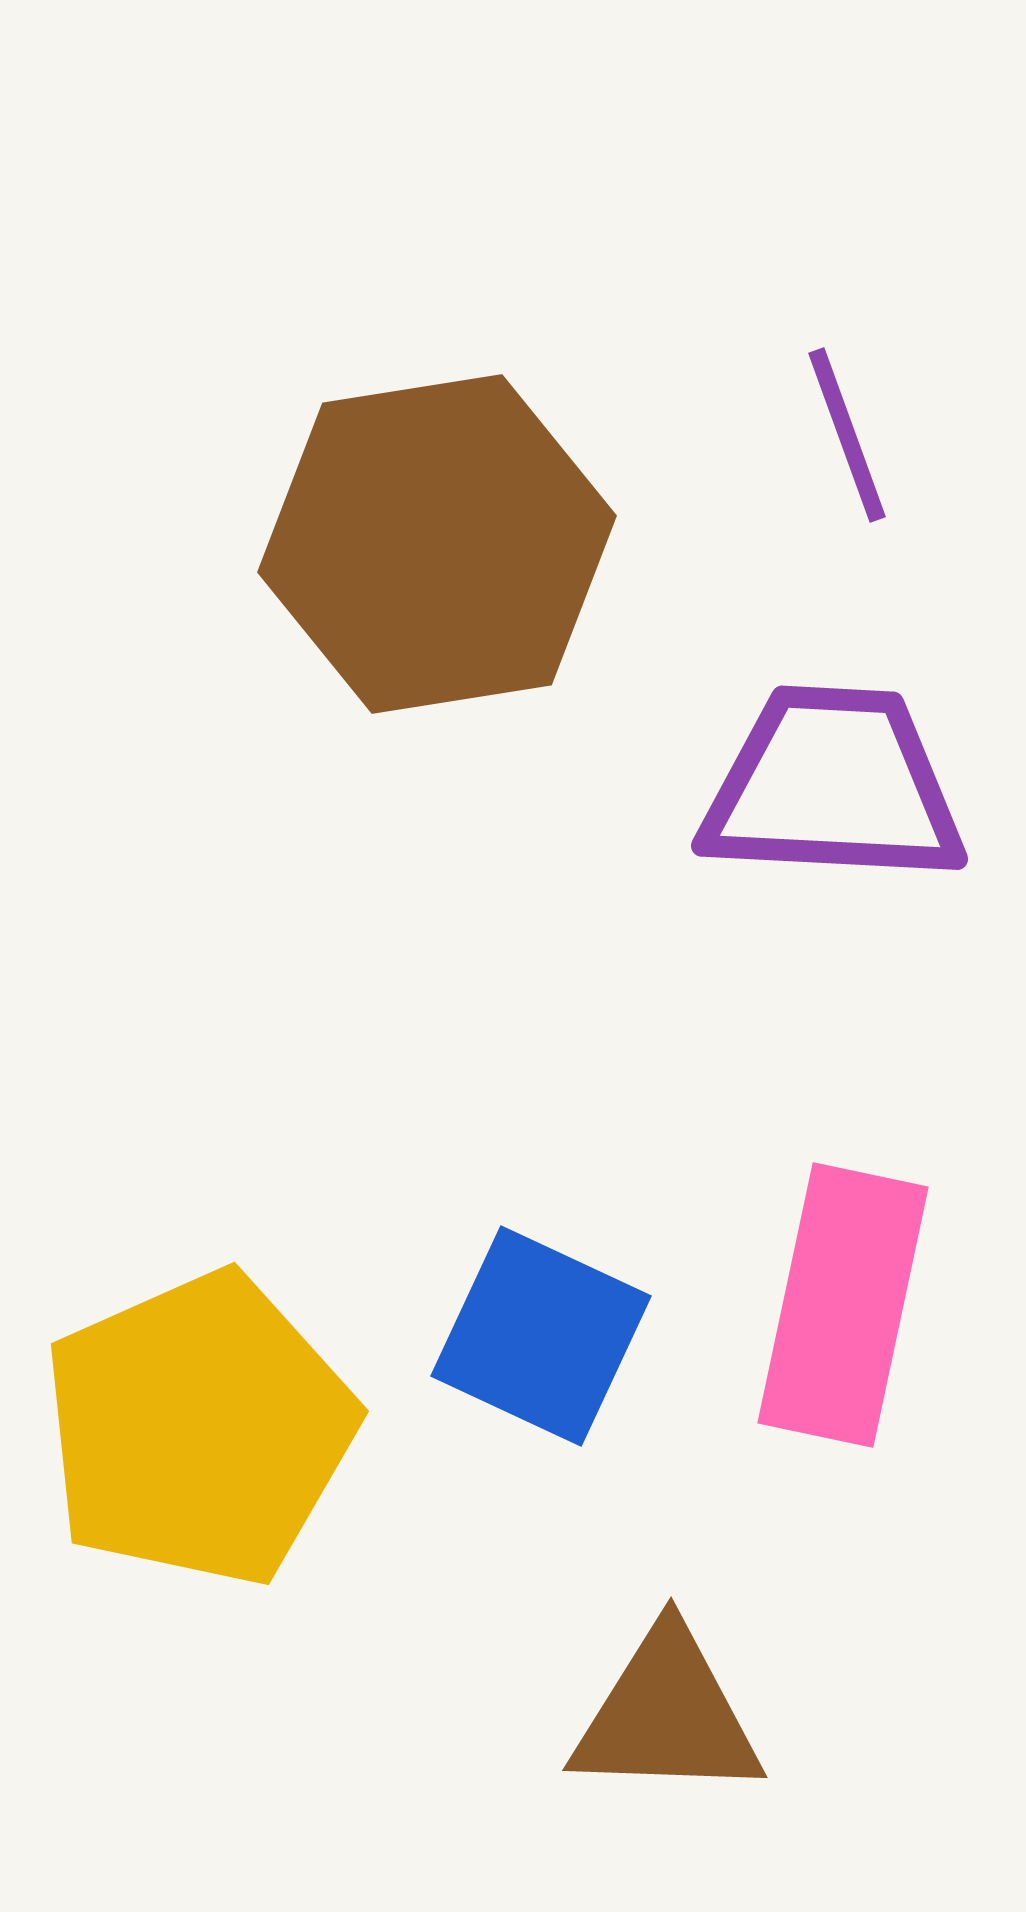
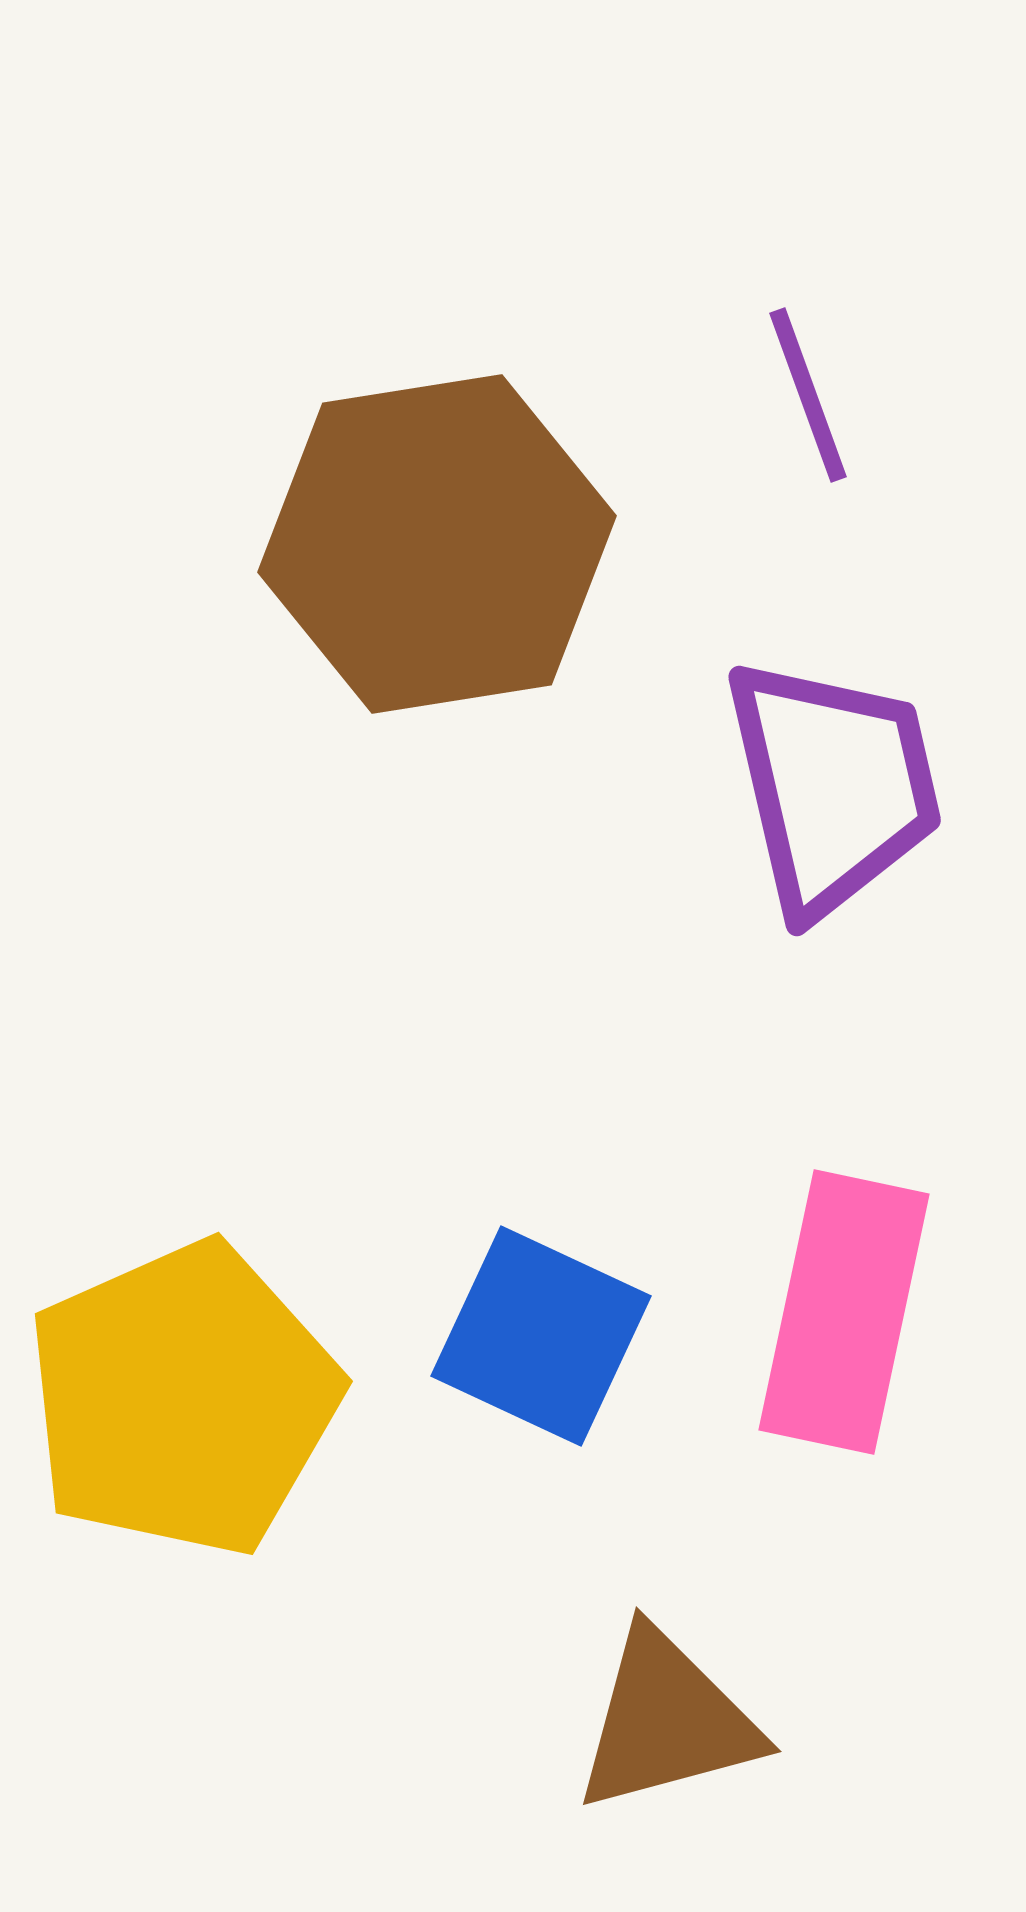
purple line: moved 39 px left, 40 px up
purple trapezoid: rotated 74 degrees clockwise
pink rectangle: moved 1 px right, 7 px down
yellow pentagon: moved 16 px left, 30 px up
brown triangle: moved 6 px down; rotated 17 degrees counterclockwise
